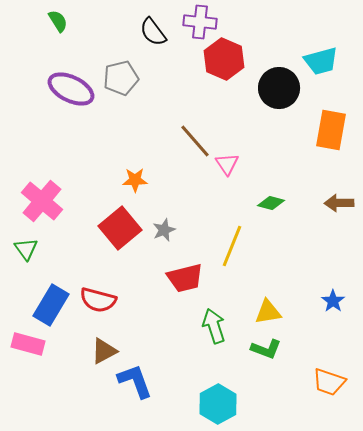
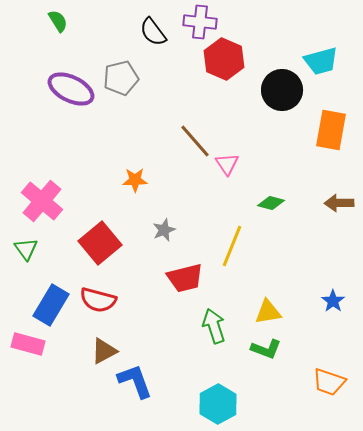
black circle: moved 3 px right, 2 px down
red square: moved 20 px left, 15 px down
